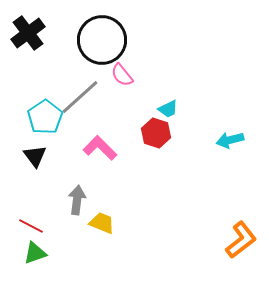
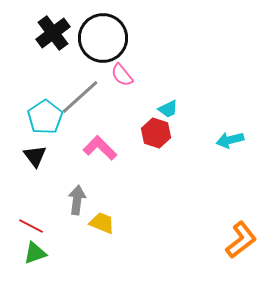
black cross: moved 25 px right
black circle: moved 1 px right, 2 px up
